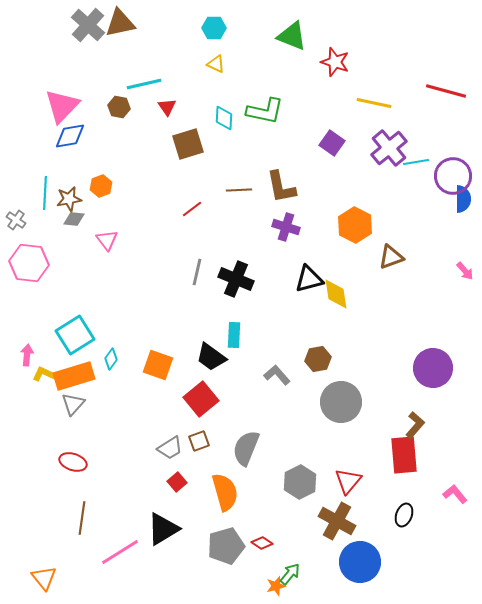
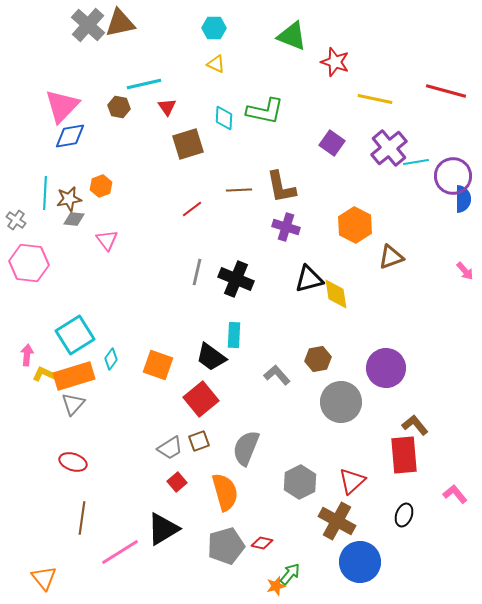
yellow line at (374, 103): moved 1 px right, 4 px up
purple circle at (433, 368): moved 47 px left
brown L-shape at (415, 425): rotated 80 degrees counterclockwise
red triangle at (348, 481): moved 4 px right; rotated 8 degrees clockwise
red diamond at (262, 543): rotated 20 degrees counterclockwise
